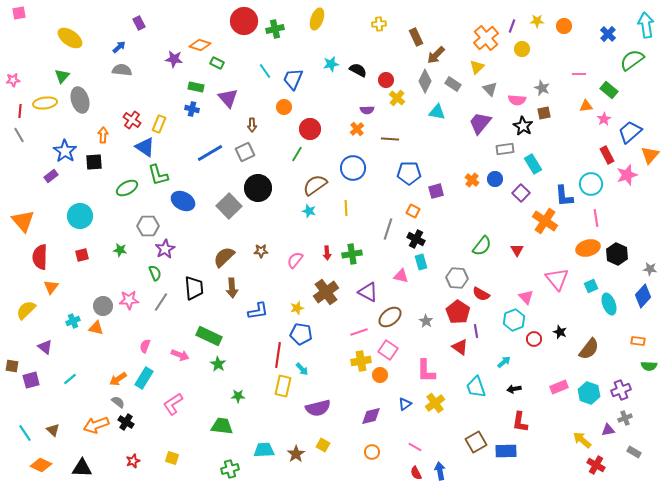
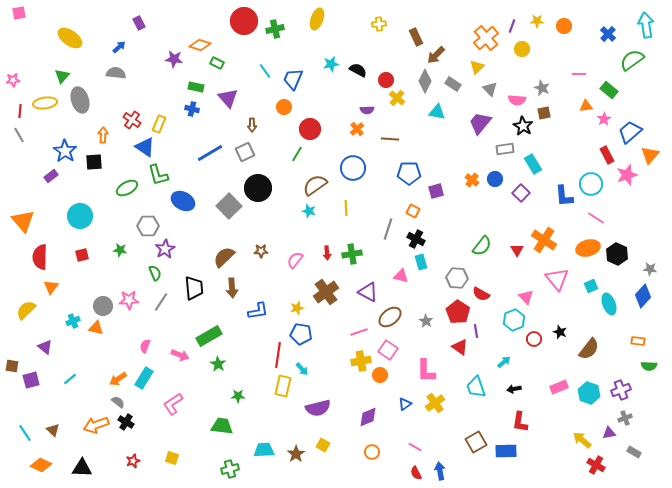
gray semicircle at (122, 70): moved 6 px left, 3 px down
pink line at (596, 218): rotated 48 degrees counterclockwise
orange cross at (545, 221): moved 1 px left, 19 px down
green rectangle at (209, 336): rotated 55 degrees counterclockwise
purple diamond at (371, 416): moved 3 px left, 1 px down; rotated 10 degrees counterclockwise
purple triangle at (608, 430): moved 1 px right, 3 px down
